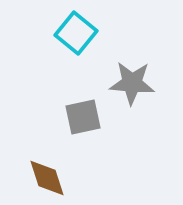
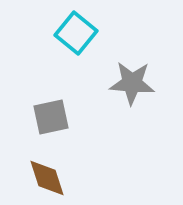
gray square: moved 32 px left
